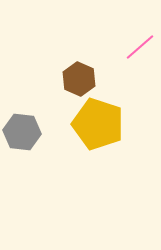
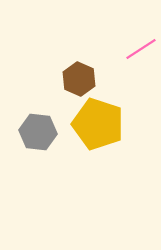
pink line: moved 1 px right, 2 px down; rotated 8 degrees clockwise
gray hexagon: moved 16 px right
